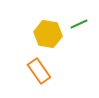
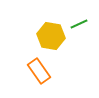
yellow hexagon: moved 3 px right, 2 px down
